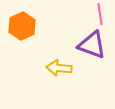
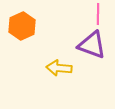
pink line: moved 2 px left; rotated 10 degrees clockwise
